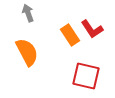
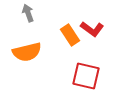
red L-shape: rotated 20 degrees counterclockwise
orange semicircle: rotated 104 degrees clockwise
